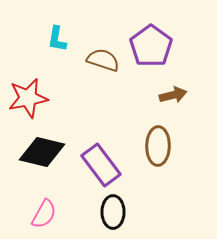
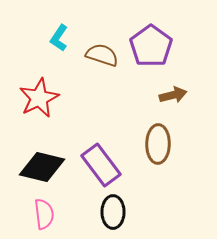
cyan L-shape: moved 2 px right, 1 px up; rotated 24 degrees clockwise
brown semicircle: moved 1 px left, 5 px up
red star: moved 11 px right; rotated 15 degrees counterclockwise
brown ellipse: moved 2 px up
black diamond: moved 15 px down
pink semicircle: rotated 36 degrees counterclockwise
